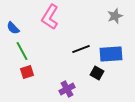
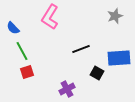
blue rectangle: moved 8 px right, 4 px down
